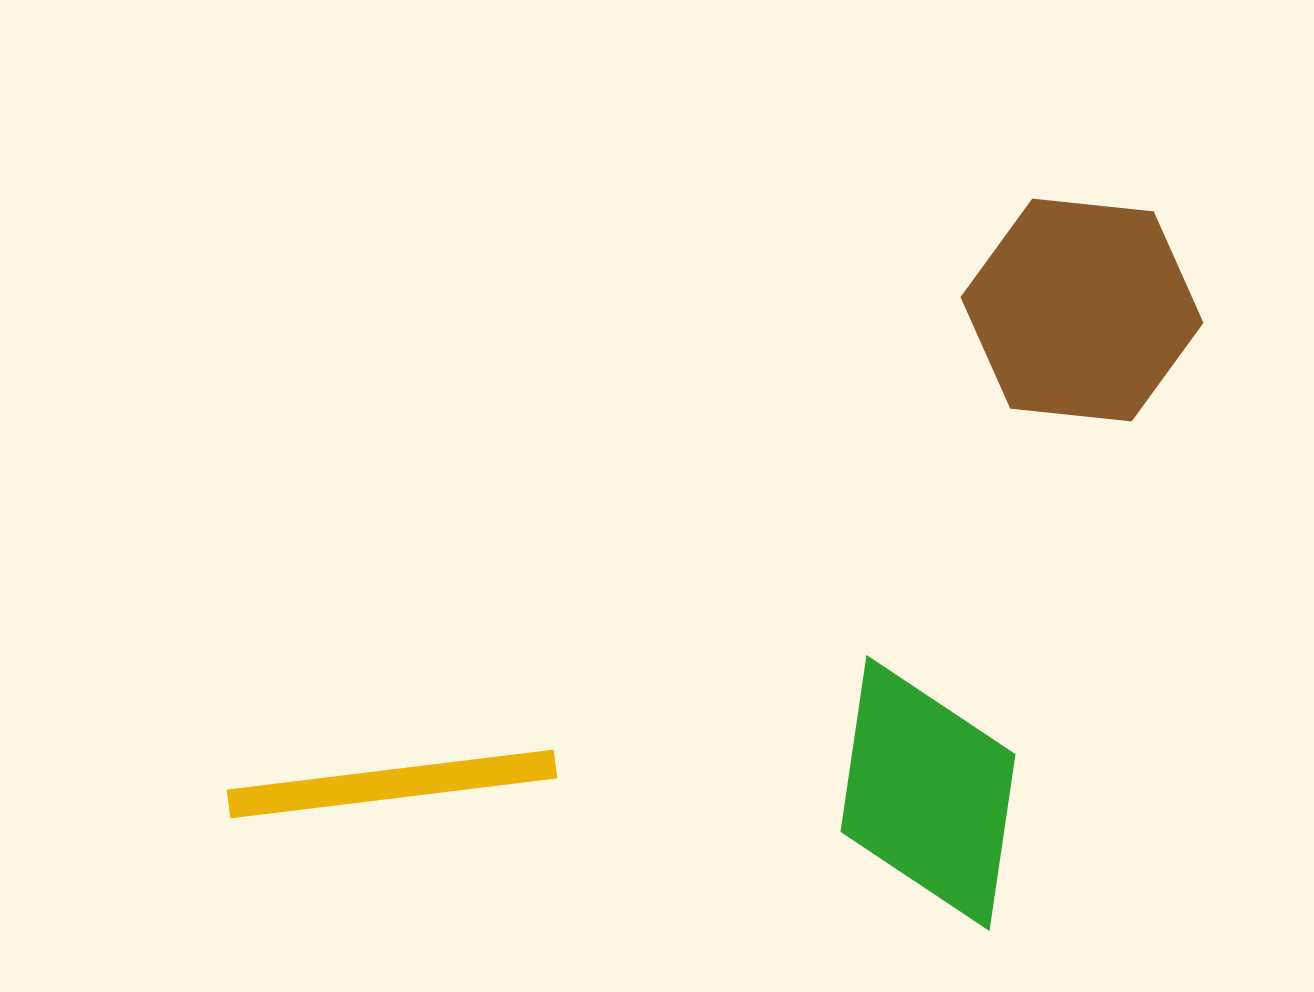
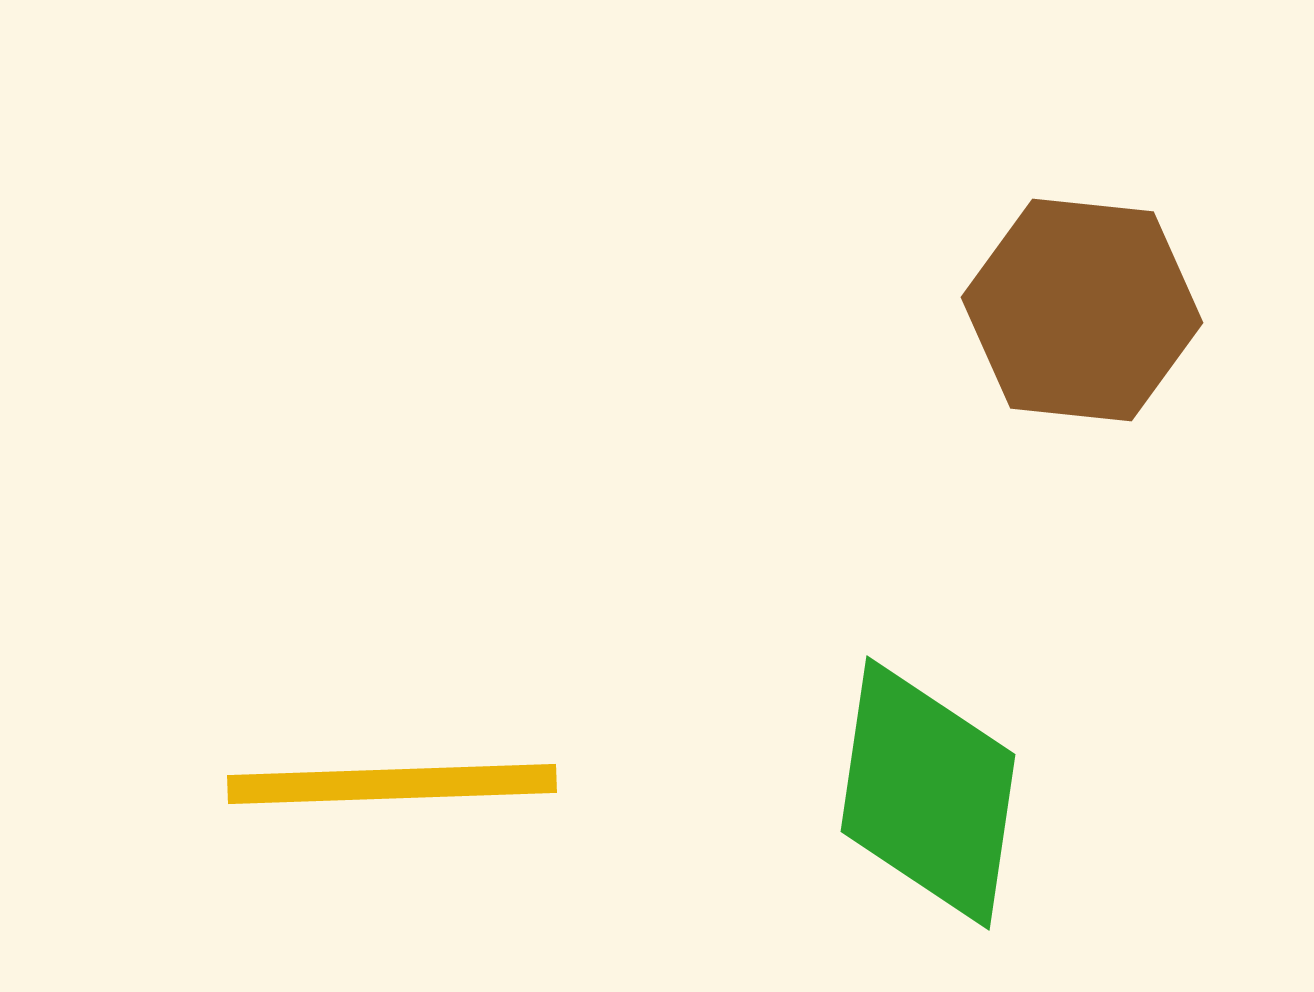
yellow line: rotated 5 degrees clockwise
